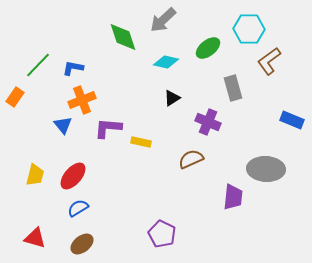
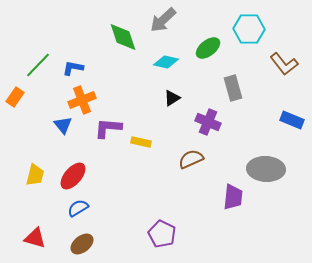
brown L-shape: moved 15 px right, 3 px down; rotated 92 degrees counterclockwise
